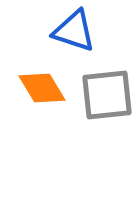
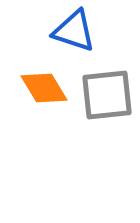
orange diamond: moved 2 px right
